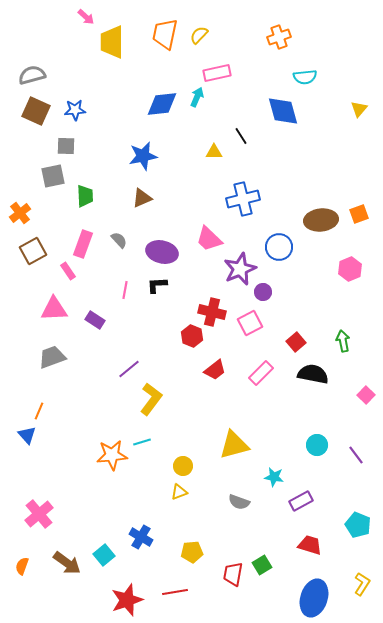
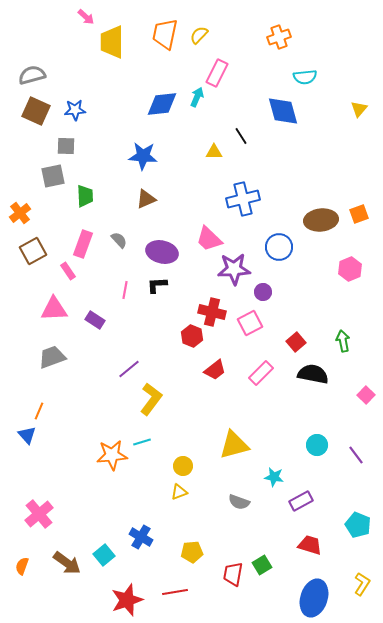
pink rectangle at (217, 73): rotated 52 degrees counterclockwise
blue star at (143, 156): rotated 16 degrees clockwise
brown triangle at (142, 198): moved 4 px right, 1 px down
purple star at (240, 269): moved 6 px left; rotated 20 degrees clockwise
